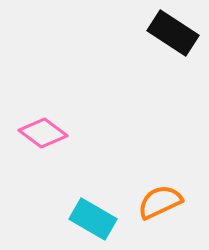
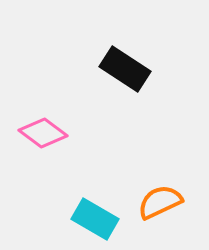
black rectangle: moved 48 px left, 36 px down
cyan rectangle: moved 2 px right
